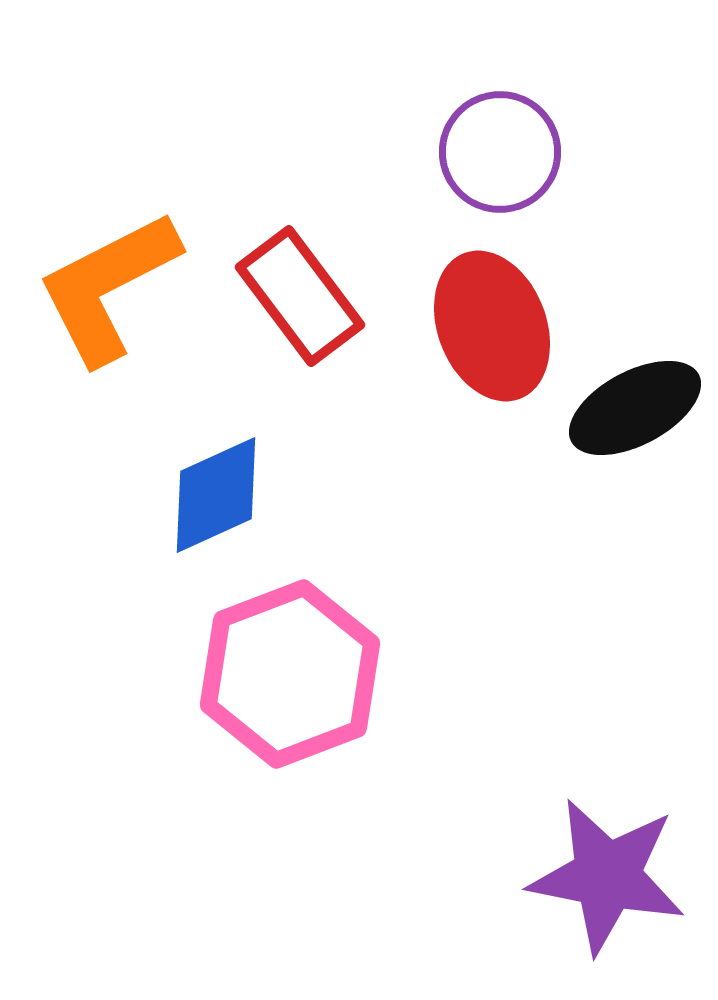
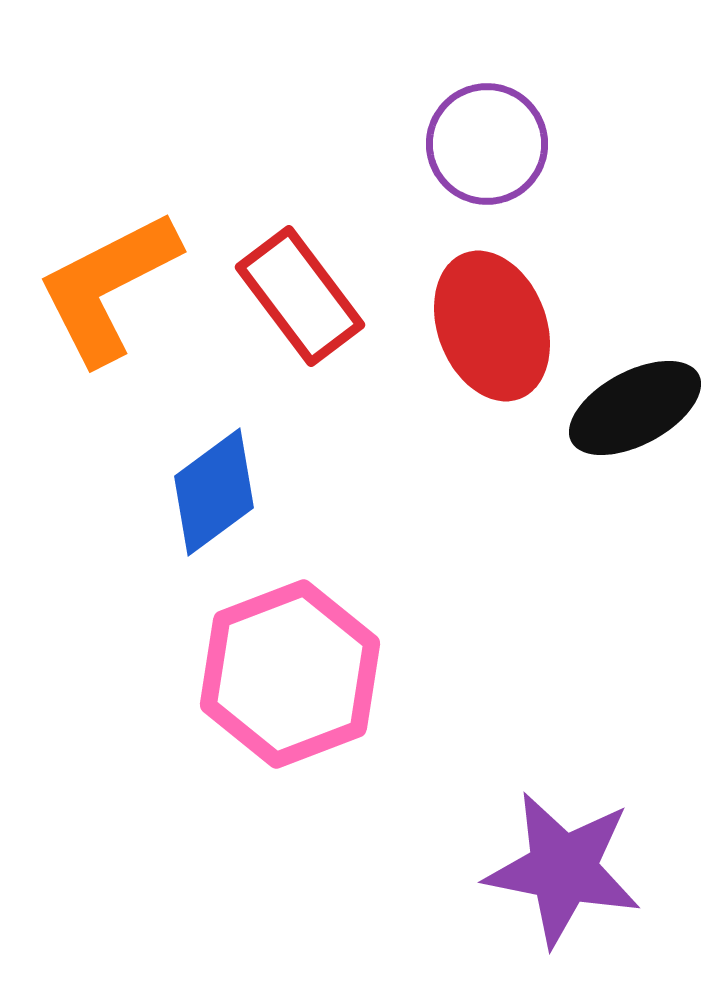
purple circle: moved 13 px left, 8 px up
blue diamond: moved 2 px left, 3 px up; rotated 12 degrees counterclockwise
purple star: moved 44 px left, 7 px up
